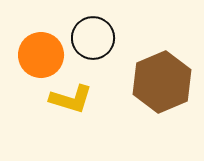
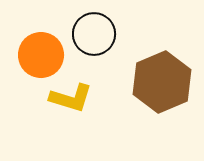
black circle: moved 1 px right, 4 px up
yellow L-shape: moved 1 px up
